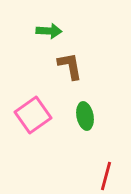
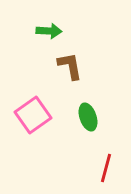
green ellipse: moved 3 px right, 1 px down; rotated 8 degrees counterclockwise
red line: moved 8 px up
